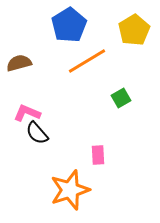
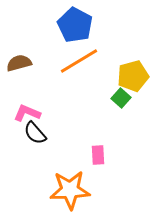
blue pentagon: moved 6 px right; rotated 12 degrees counterclockwise
yellow pentagon: moved 1 px left, 46 px down; rotated 16 degrees clockwise
orange line: moved 8 px left
green square: rotated 18 degrees counterclockwise
black semicircle: moved 2 px left
orange star: rotated 15 degrees clockwise
